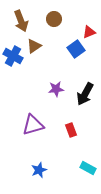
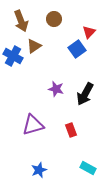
red triangle: rotated 24 degrees counterclockwise
blue square: moved 1 px right
purple star: rotated 21 degrees clockwise
